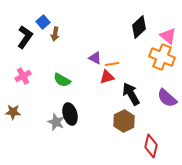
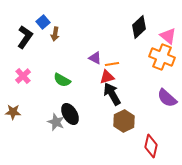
pink cross: rotated 14 degrees counterclockwise
black arrow: moved 19 px left
black ellipse: rotated 15 degrees counterclockwise
